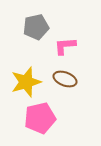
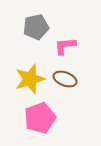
yellow star: moved 4 px right, 3 px up
pink pentagon: rotated 8 degrees counterclockwise
